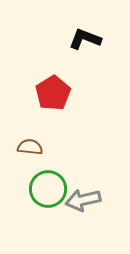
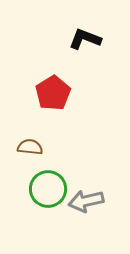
gray arrow: moved 3 px right, 1 px down
